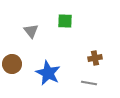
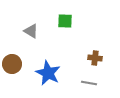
gray triangle: rotated 21 degrees counterclockwise
brown cross: rotated 16 degrees clockwise
